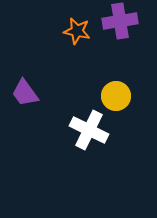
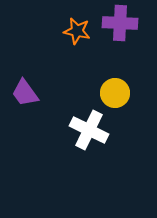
purple cross: moved 2 px down; rotated 12 degrees clockwise
yellow circle: moved 1 px left, 3 px up
